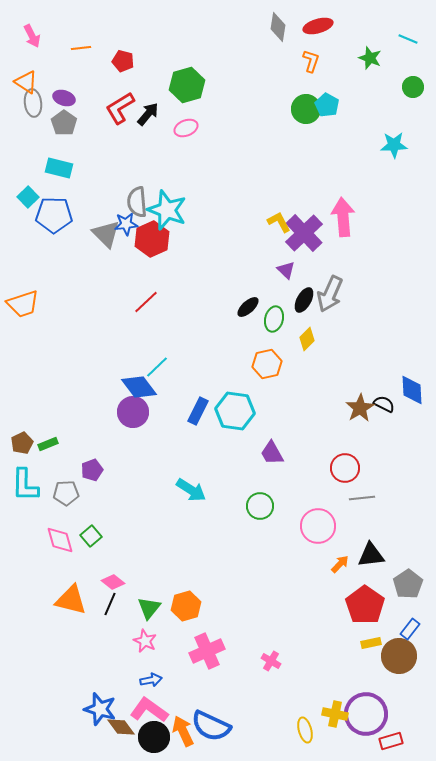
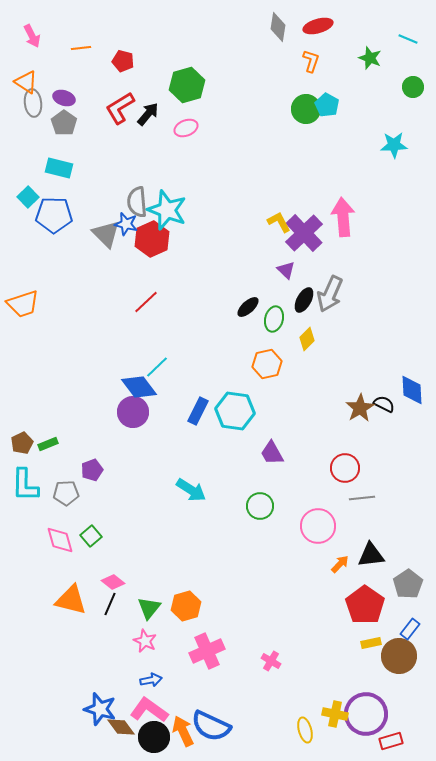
blue star at (126, 224): rotated 20 degrees clockwise
